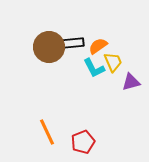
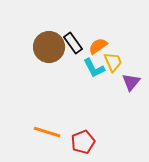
black rectangle: rotated 60 degrees clockwise
purple triangle: rotated 36 degrees counterclockwise
orange line: rotated 48 degrees counterclockwise
